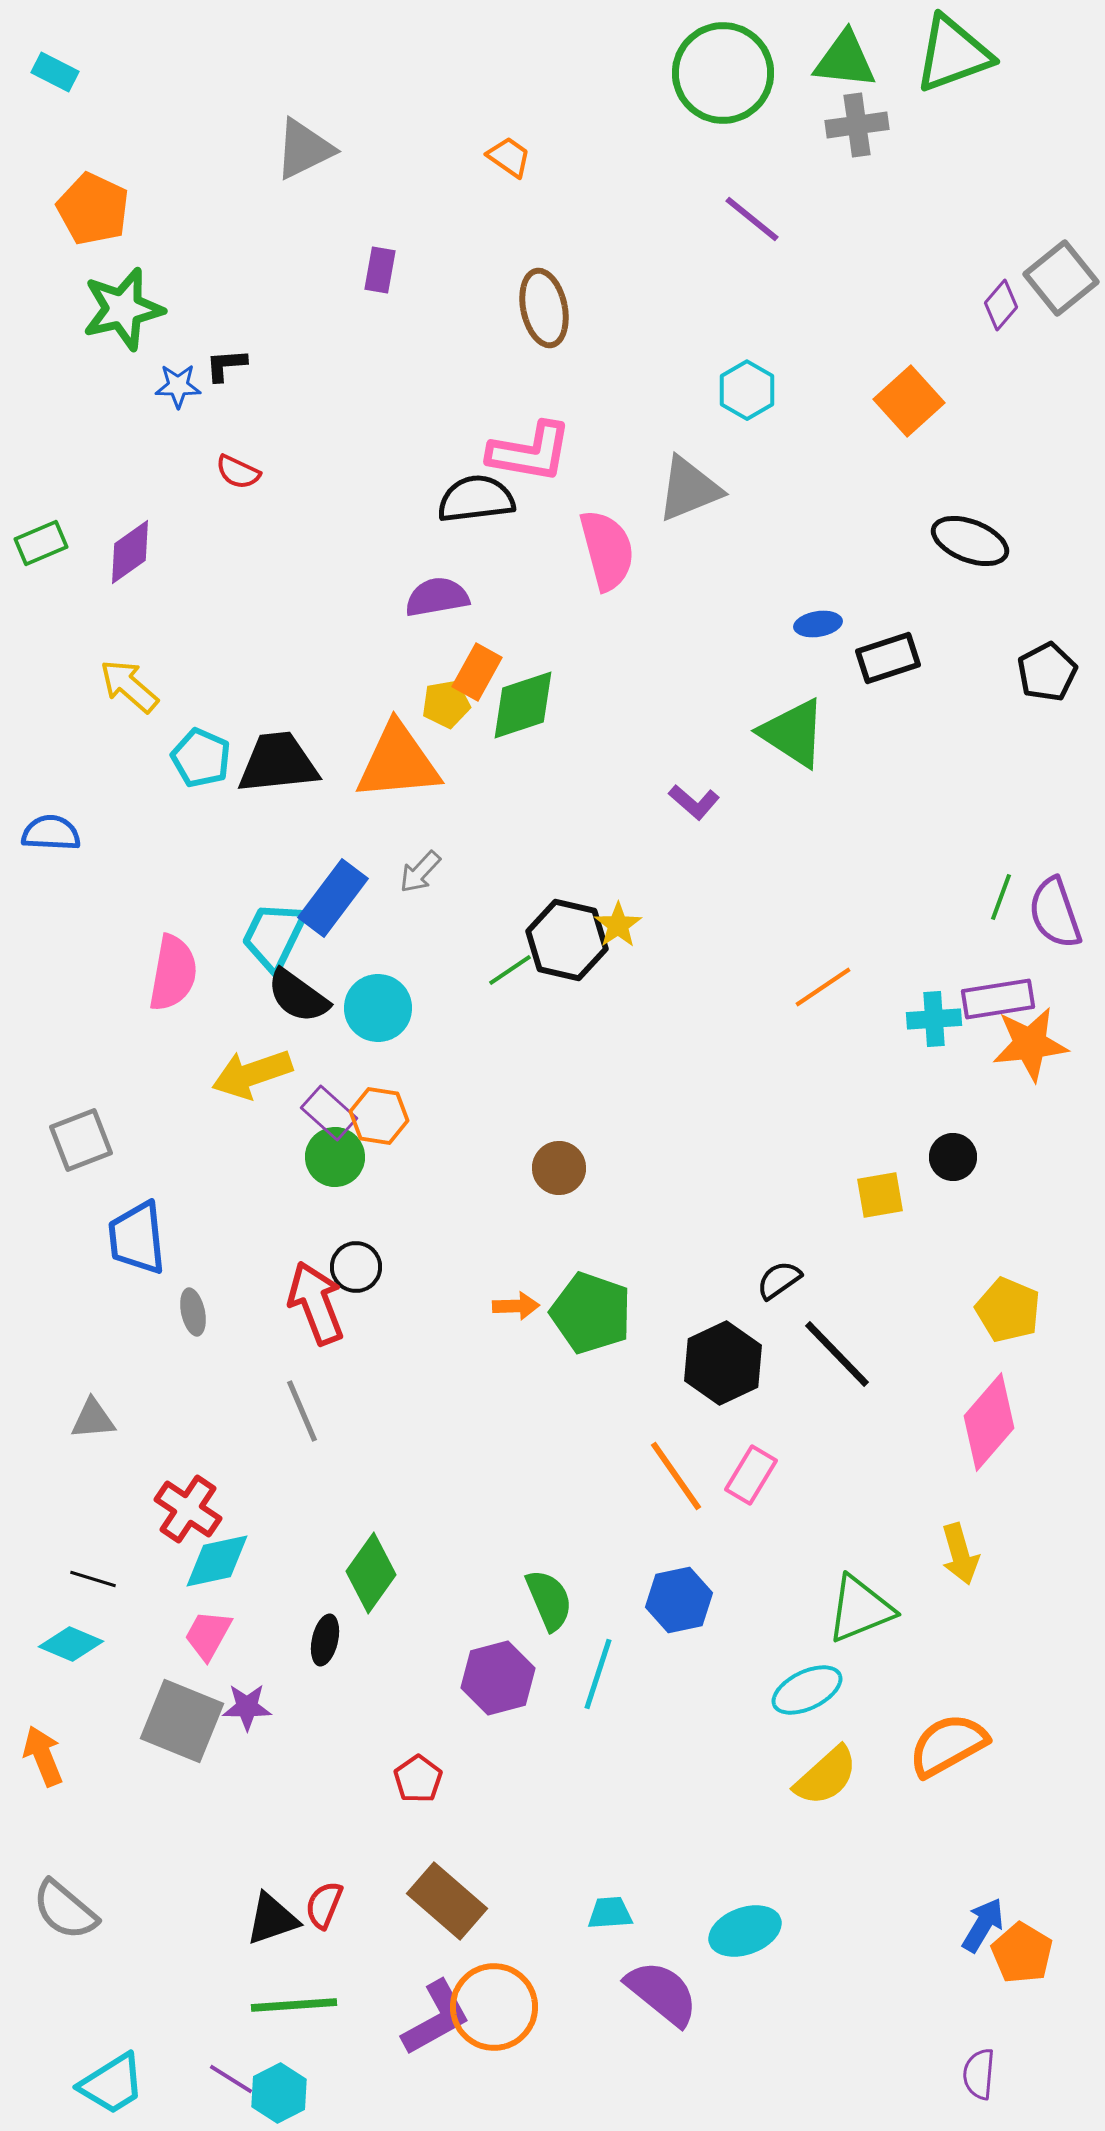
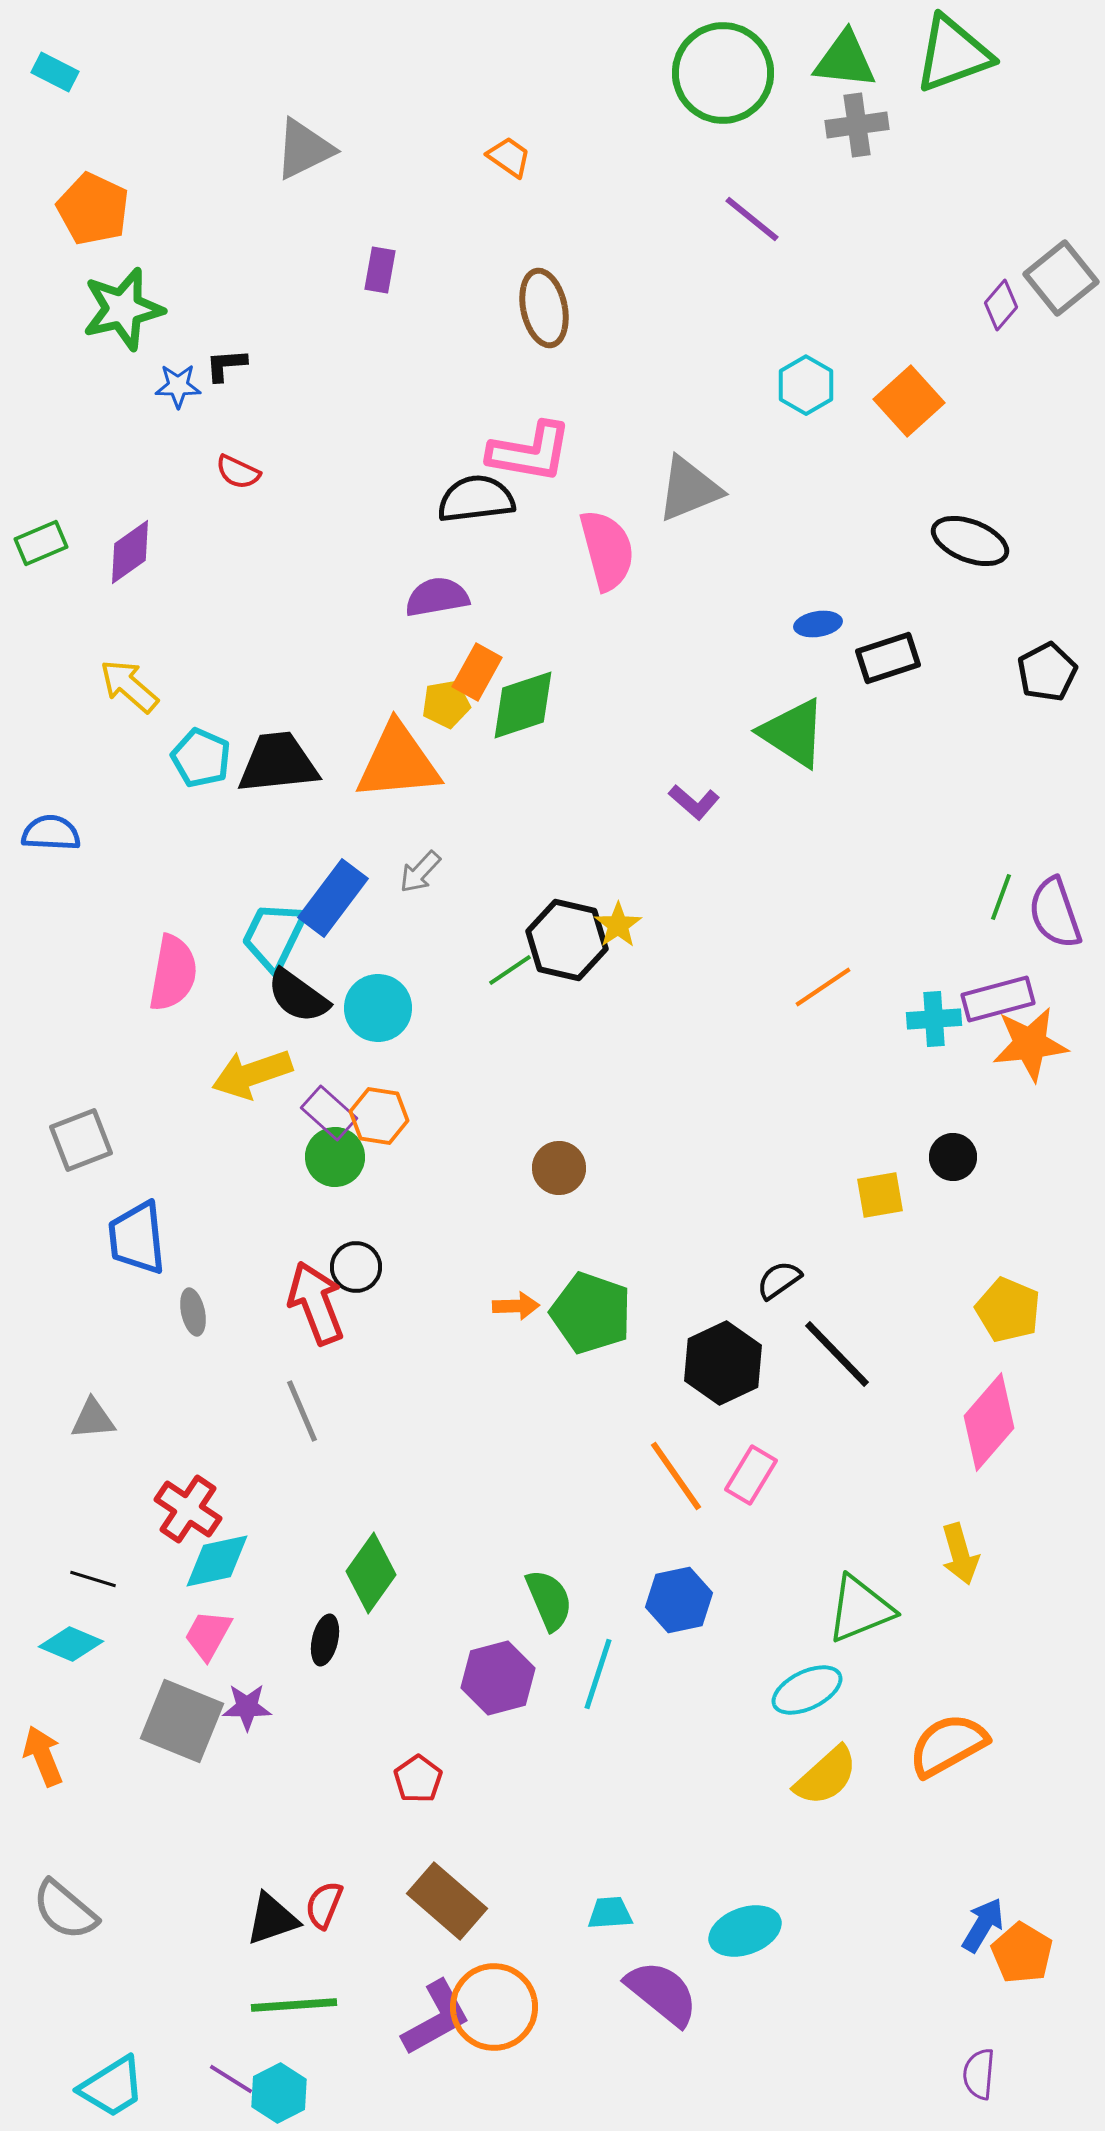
cyan hexagon at (747, 390): moved 59 px right, 5 px up
purple rectangle at (998, 999): rotated 6 degrees counterclockwise
cyan trapezoid at (112, 2084): moved 3 px down
